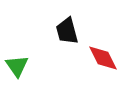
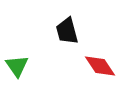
red diamond: moved 3 px left, 8 px down; rotated 8 degrees counterclockwise
